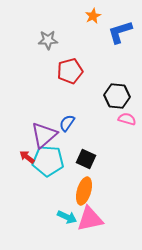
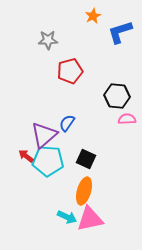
pink semicircle: rotated 18 degrees counterclockwise
red arrow: moved 1 px left, 1 px up
